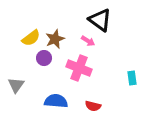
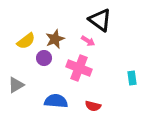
yellow semicircle: moved 5 px left, 3 px down
gray triangle: rotated 24 degrees clockwise
